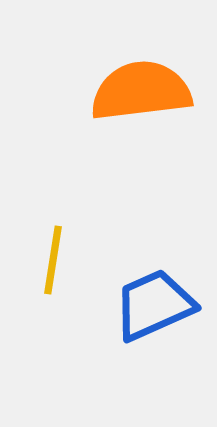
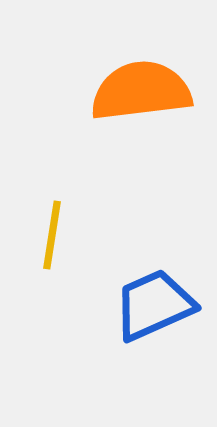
yellow line: moved 1 px left, 25 px up
